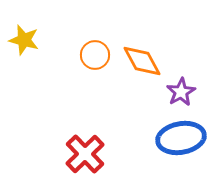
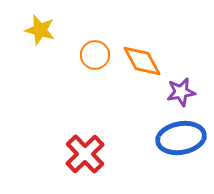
yellow star: moved 16 px right, 10 px up
purple star: rotated 20 degrees clockwise
